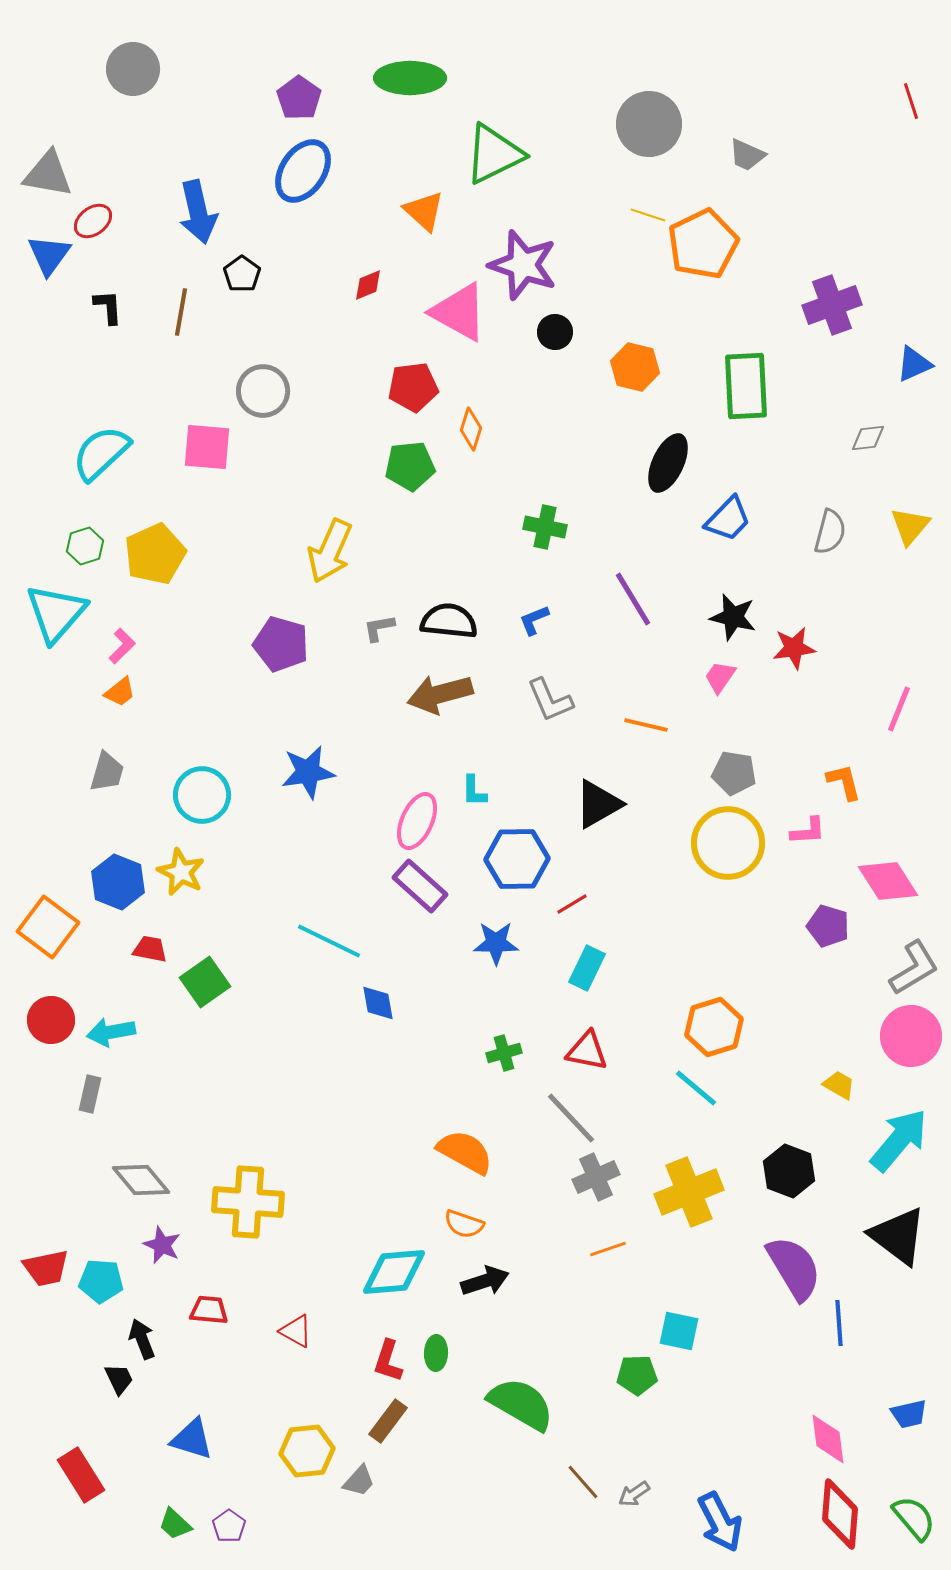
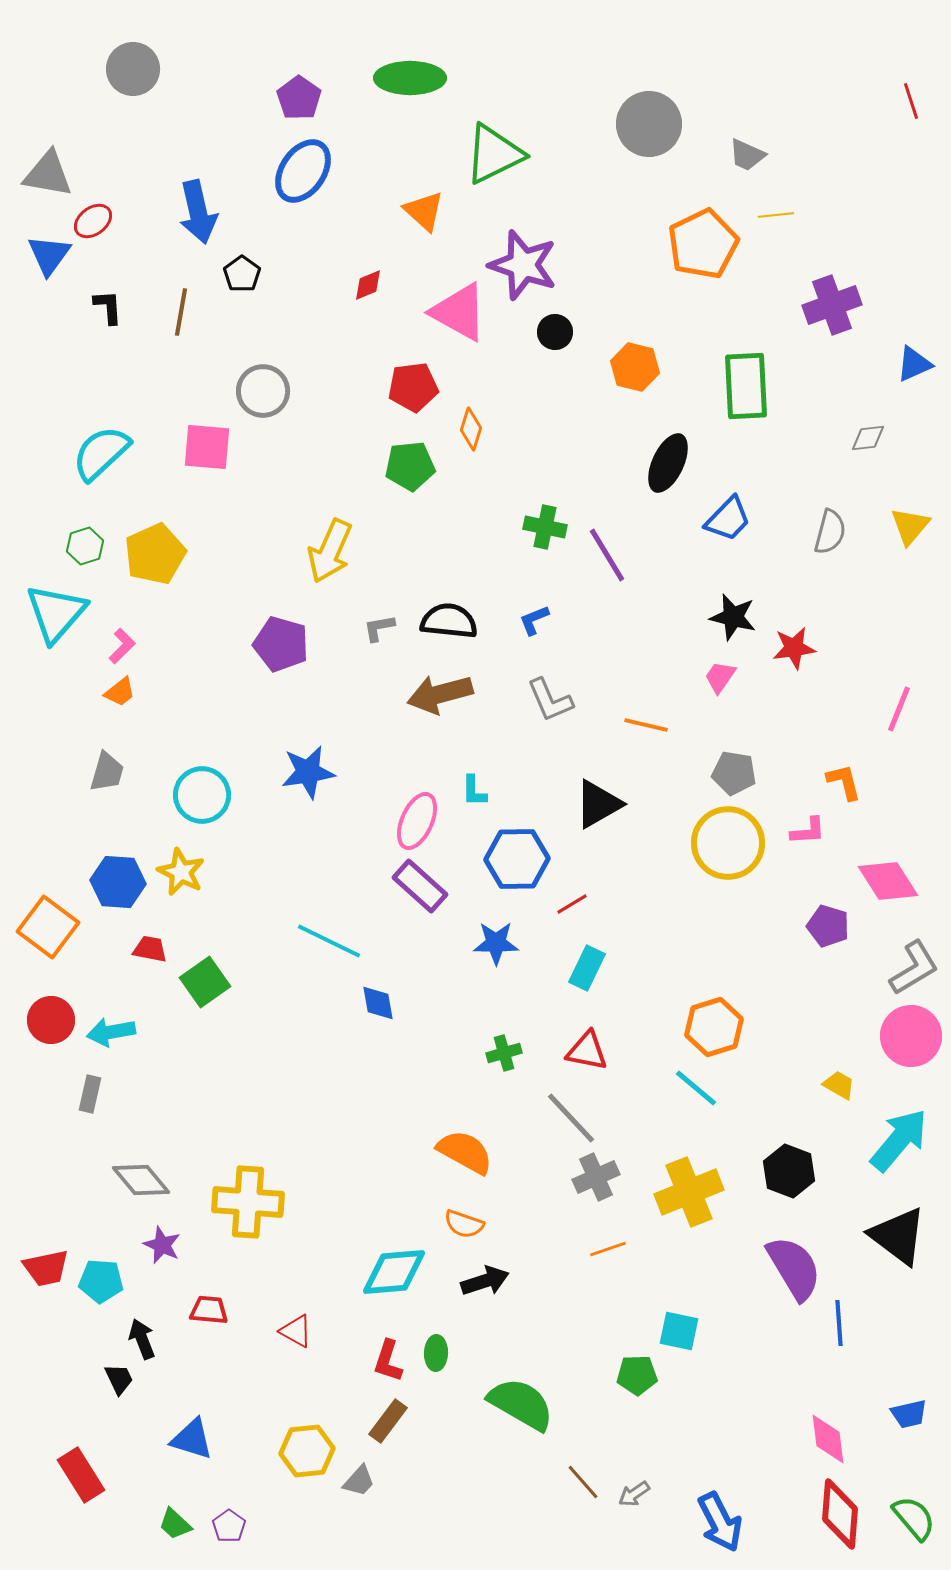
yellow line at (648, 215): moved 128 px right; rotated 24 degrees counterclockwise
purple line at (633, 599): moved 26 px left, 44 px up
blue hexagon at (118, 882): rotated 18 degrees counterclockwise
